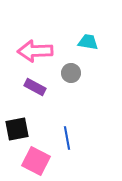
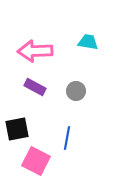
gray circle: moved 5 px right, 18 px down
blue line: rotated 20 degrees clockwise
